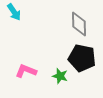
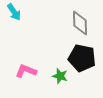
gray diamond: moved 1 px right, 1 px up
